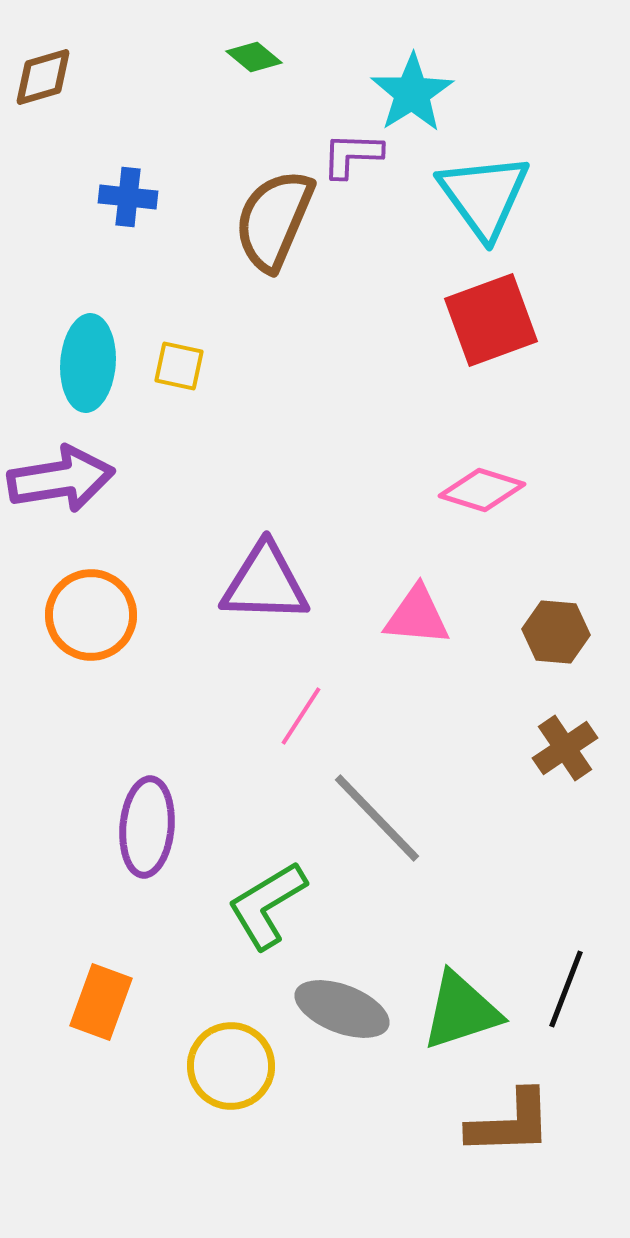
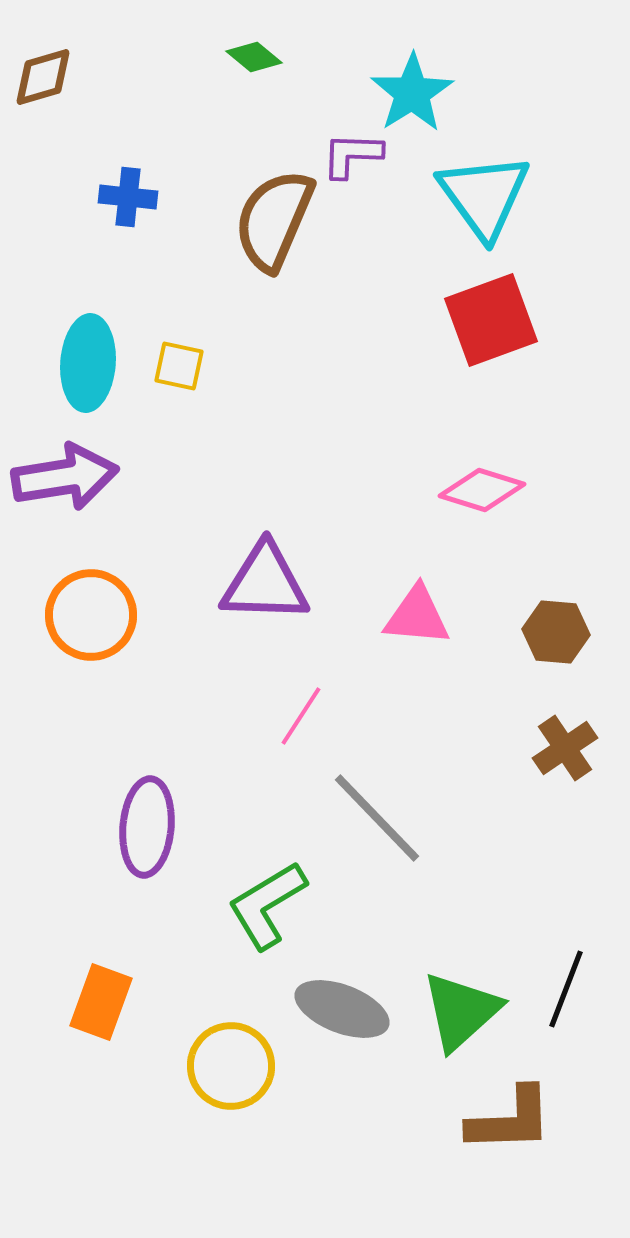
purple arrow: moved 4 px right, 2 px up
green triangle: rotated 24 degrees counterclockwise
brown L-shape: moved 3 px up
